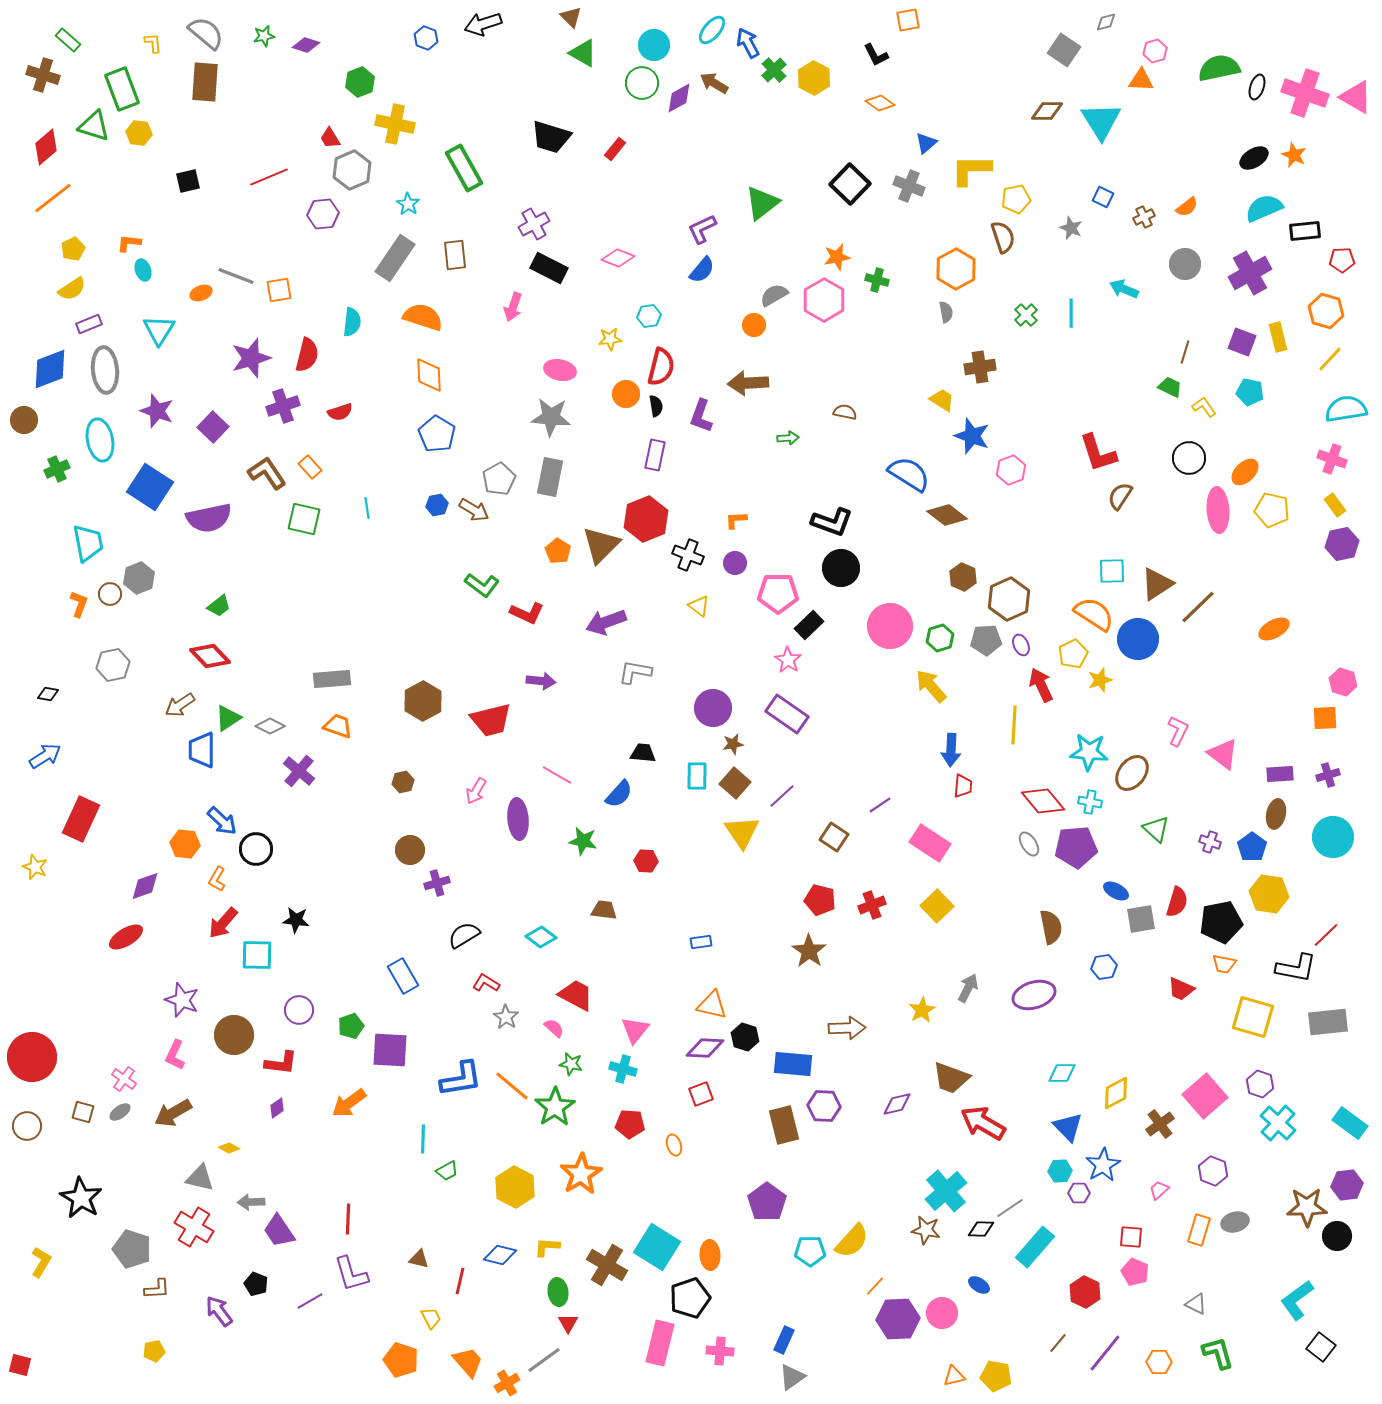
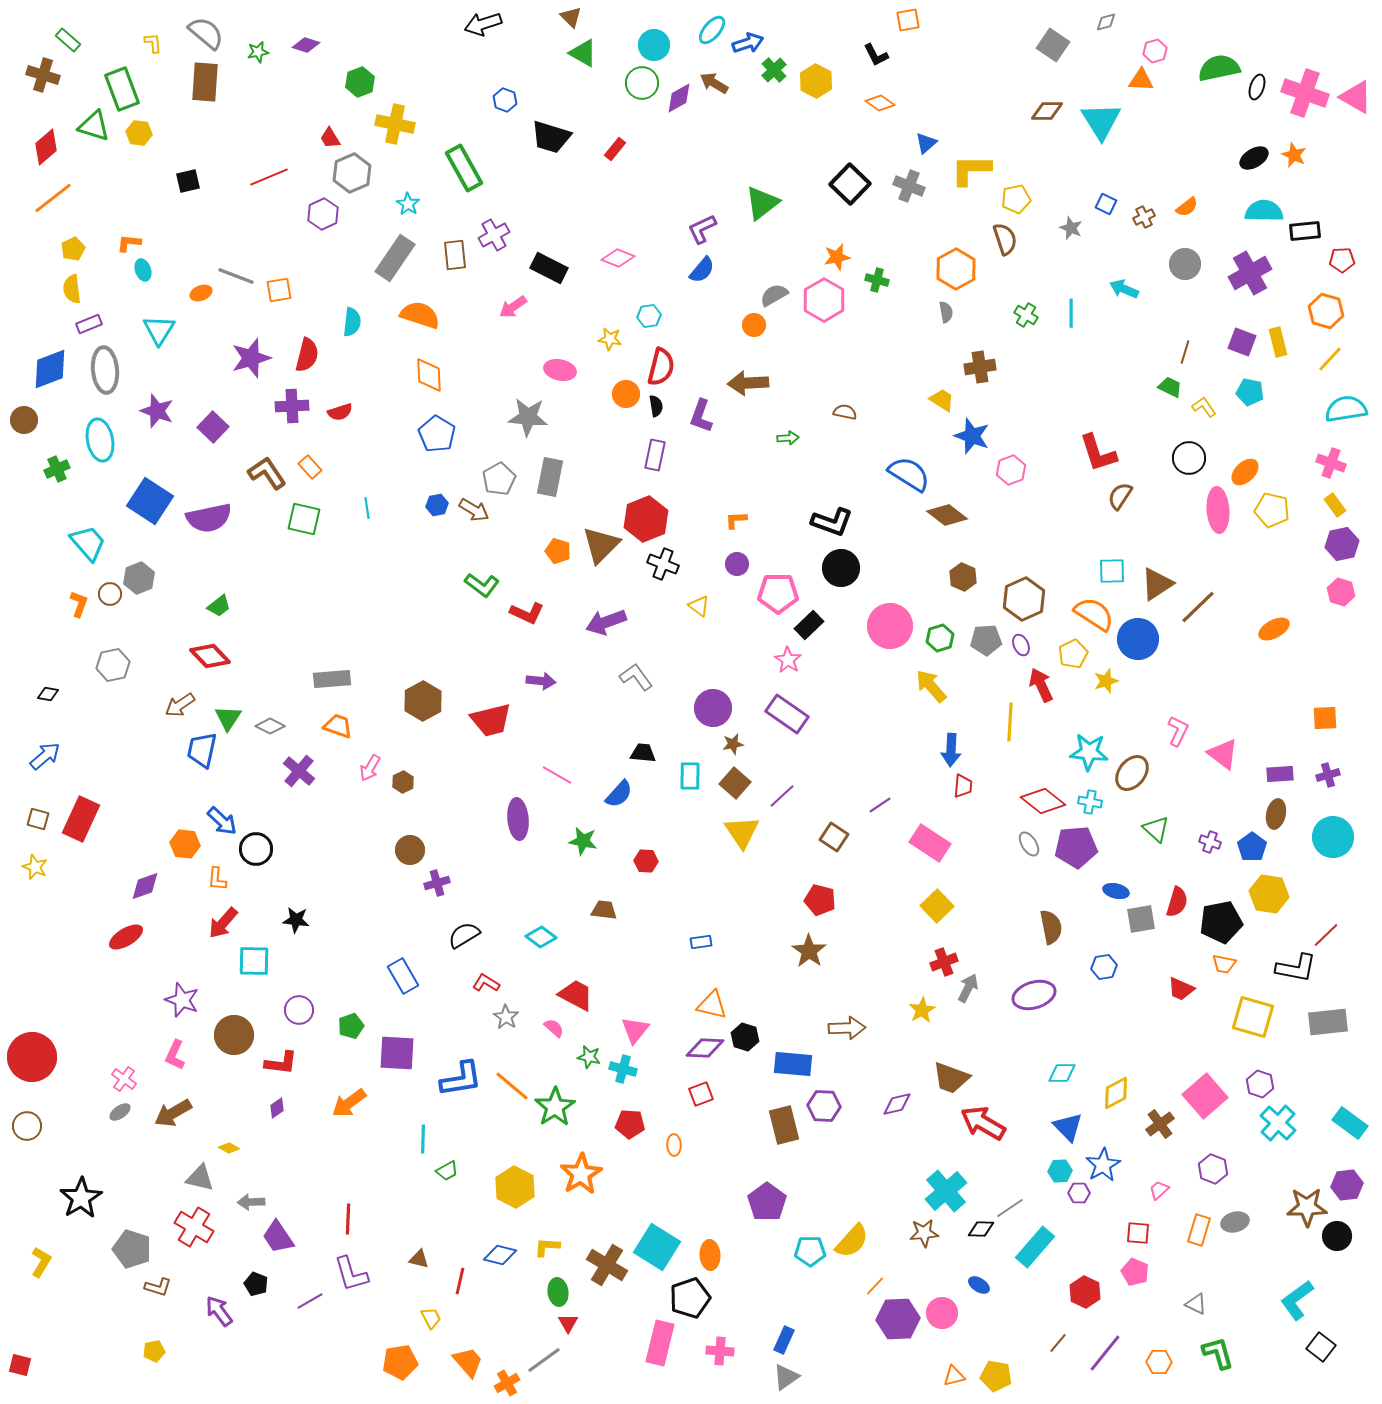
green star at (264, 36): moved 6 px left, 16 px down
blue hexagon at (426, 38): moved 79 px right, 62 px down
blue arrow at (748, 43): rotated 100 degrees clockwise
gray square at (1064, 50): moved 11 px left, 5 px up
yellow hexagon at (814, 78): moved 2 px right, 3 px down
gray hexagon at (352, 170): moved 3 px down
blue square at (1103, 197): moved 3 px right, 7 px down
cyan semicircle at (1264, 208): moved 3 px down; rotated 24 degrees clockwise
purple hexagon at (323, 214): rotated 20 degrees counterclockwise
purple cross at (534, 224): moved 40 px left, 11 px down
brown semicircle at (1003, 237): moved 2 px right, 2 px down
yellow semicircle at (72, 289): rotated 116 degrees clockwise
pink arrow at (513, 307): rotated 36 degrees clockwise
green cross at (1026, 315): rotated 15 degrees counterclockwise
orange semicircle at (423, 317): moved 3 px left, 2 px up
yellow rectangle at (1278, 337): moved 5 px down
yellow star at (610, 339): rotated 15 degrees clockwise
purple cross at (283, 406): moved 9 px right; rotated 16 degrees clockwise
gray star at (551, 417): moved 23 px left
pink cross at (1332, 459): moved 1 px left, 4 px down
blue square at (150, 487): moved 14 px down
cyan trapezoid at (88, 543): rotated 30 degrees counterclockwise
orange pentagon at (558, 551): rotated 15 degrees counterclockwise
black cross at (688, 555): moved 25 px left, 9 px down
purple circle at (735, 563): moved 2 px right, 1 px down
brown hexagon at (1009, 599): moved 15 px right
gray L-shape at (635, 672): moved 1 px right, 5 px down; rotated 44 degrees clockwise
yellow star at (1100, 680): moved 6 px right, 1 px down
pink hexagon at (1343, 682): moved 2 px left, 90 px up
green triangle at (228, 718): rotated 24 degrees counterclockwise
yellow line at (1014, 725): moved 4 px left, 3 px up
blue trapezoid at (202, 750): rotated 12 degrees clockwise
blue arrow at (45, 756): rotated 8 degrees counterclockwise
cyan rectangle at (697, 776): moved 7 px left
brown hexagon at (403, 782): rotated 15 degrees counterclockwise
pink arrow at (476, 791): moved 106 px left, 23 px up
red diamond at (1043, 801): rotated 12 degrees counterclockwise
orange L-shape at (217, 879): rotated 25 degrees counterclockwise
blue ellipse at (1116, 891): rotated 15 degrees counterclockwise
red cross at (872, 905): moved 72 px right, 57 px down
cyan square at (257, 955): moved 3 px left, 6 px down
purple square at (390, 1050): moved 7 px right, 3 px down
green star at (571, 1064): moved 18 px right, 7 px up
brown square at (83, 1112): moved 45 px left, 293 px up
orange ellipse at (674, 1145): rotated 15 degrees clockwise
purple hexagon at (1213, 1171): moved 2 px up
black star at (81, 1198): rotated 9 degrees clockwise
brown star at (926, 1230): moved 2 px left, 3 px down; rotated 16 degrees counterclockwise
purple trapezoid at (279, 1231): moved 1 px left, 6 px down
red square at (1131, 1237): moved 7 px right, 4 px up
brown L-shape at (157, 1289): moved 1 px right, 2 px up; rotated 20 degrees clockwise
orange pentagon at (401, 1360): moved 1 px left, 2 px down; rotated 28 degrees counterclockwise
gray triangle at (792, 1377): moved 6 px left
